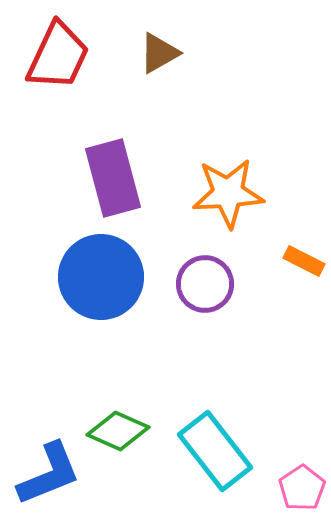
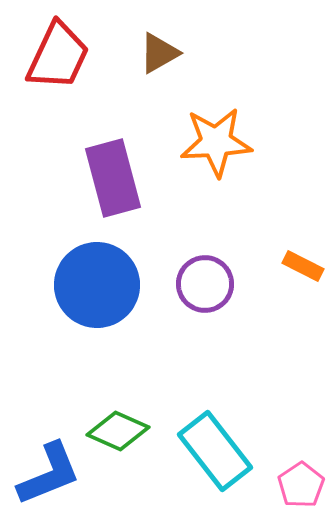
orange star: moved 12 px left, 51 px up
orange rectangle: moved 1 px left, 5 px down
blue circle: moved 4 px left, 8 px down
pink pentagon: moved 1 px left, 3 px up
